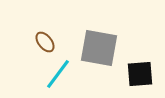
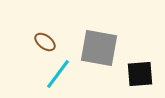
brown ellipse: rotated 15 degrees counterclockwise
